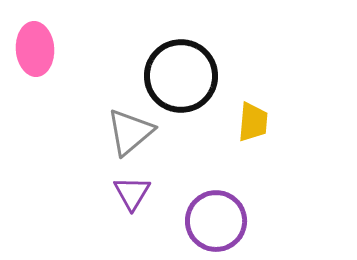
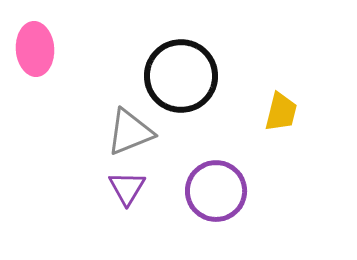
yellow trapezoid: moved 28 px right, 10 px up; rotated 9 degrees clockwise
gray triangle: rotated 18 degrees clockwise
purple triangle: moved 5 px left, 5 px up
purple circle: moved 30 px up
